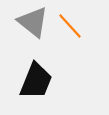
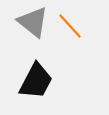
black trapezoid: rotated 6 degrees clockwise
